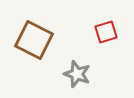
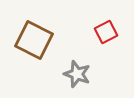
red square: rotated 10 degrees counterclockwise
